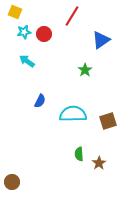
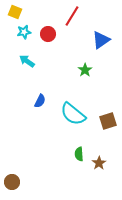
red circle: moved 4 px right
cyan semicircle: rotated 140 degrees counterclockwise
